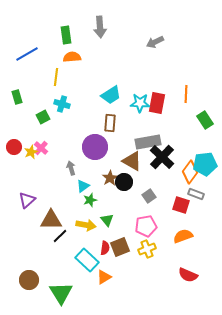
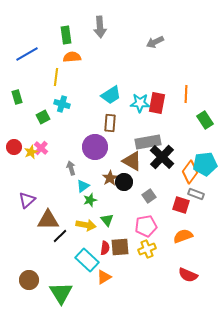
brown triangle at (51, 220): moved 3 px left
brown square at (120, 247): rotated 18 degrees clockwise
